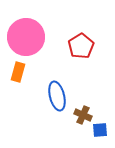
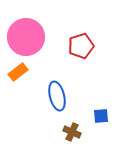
red pentagon: rotated 15 degrees clockwise
orange rectangle: rotated 36 degrees clockwise
brown cross: moved 11 px left, 17 px down
blue square: moved 1 px right, 14 px up
